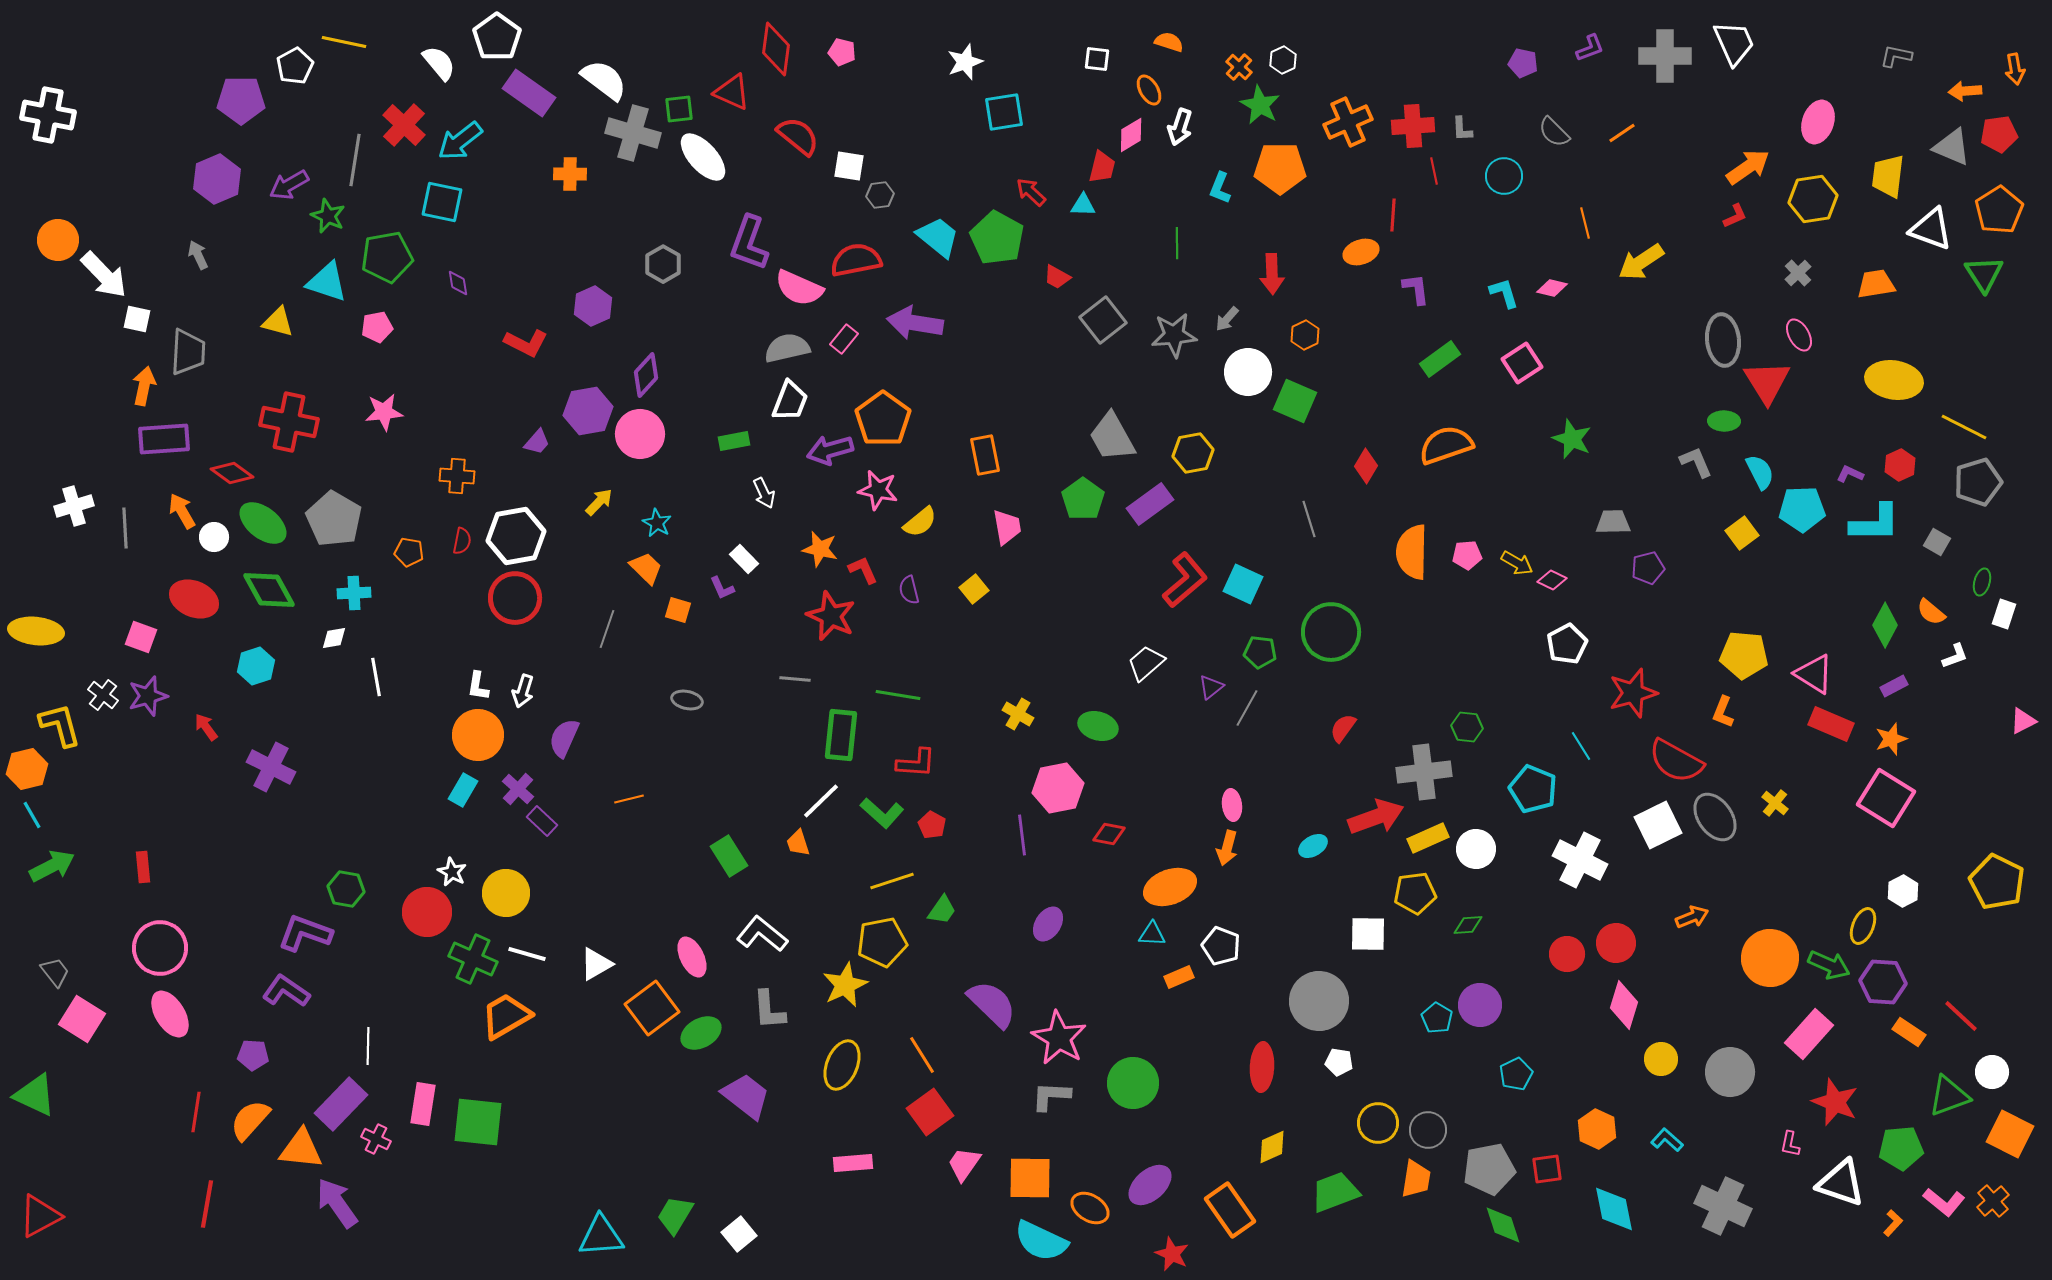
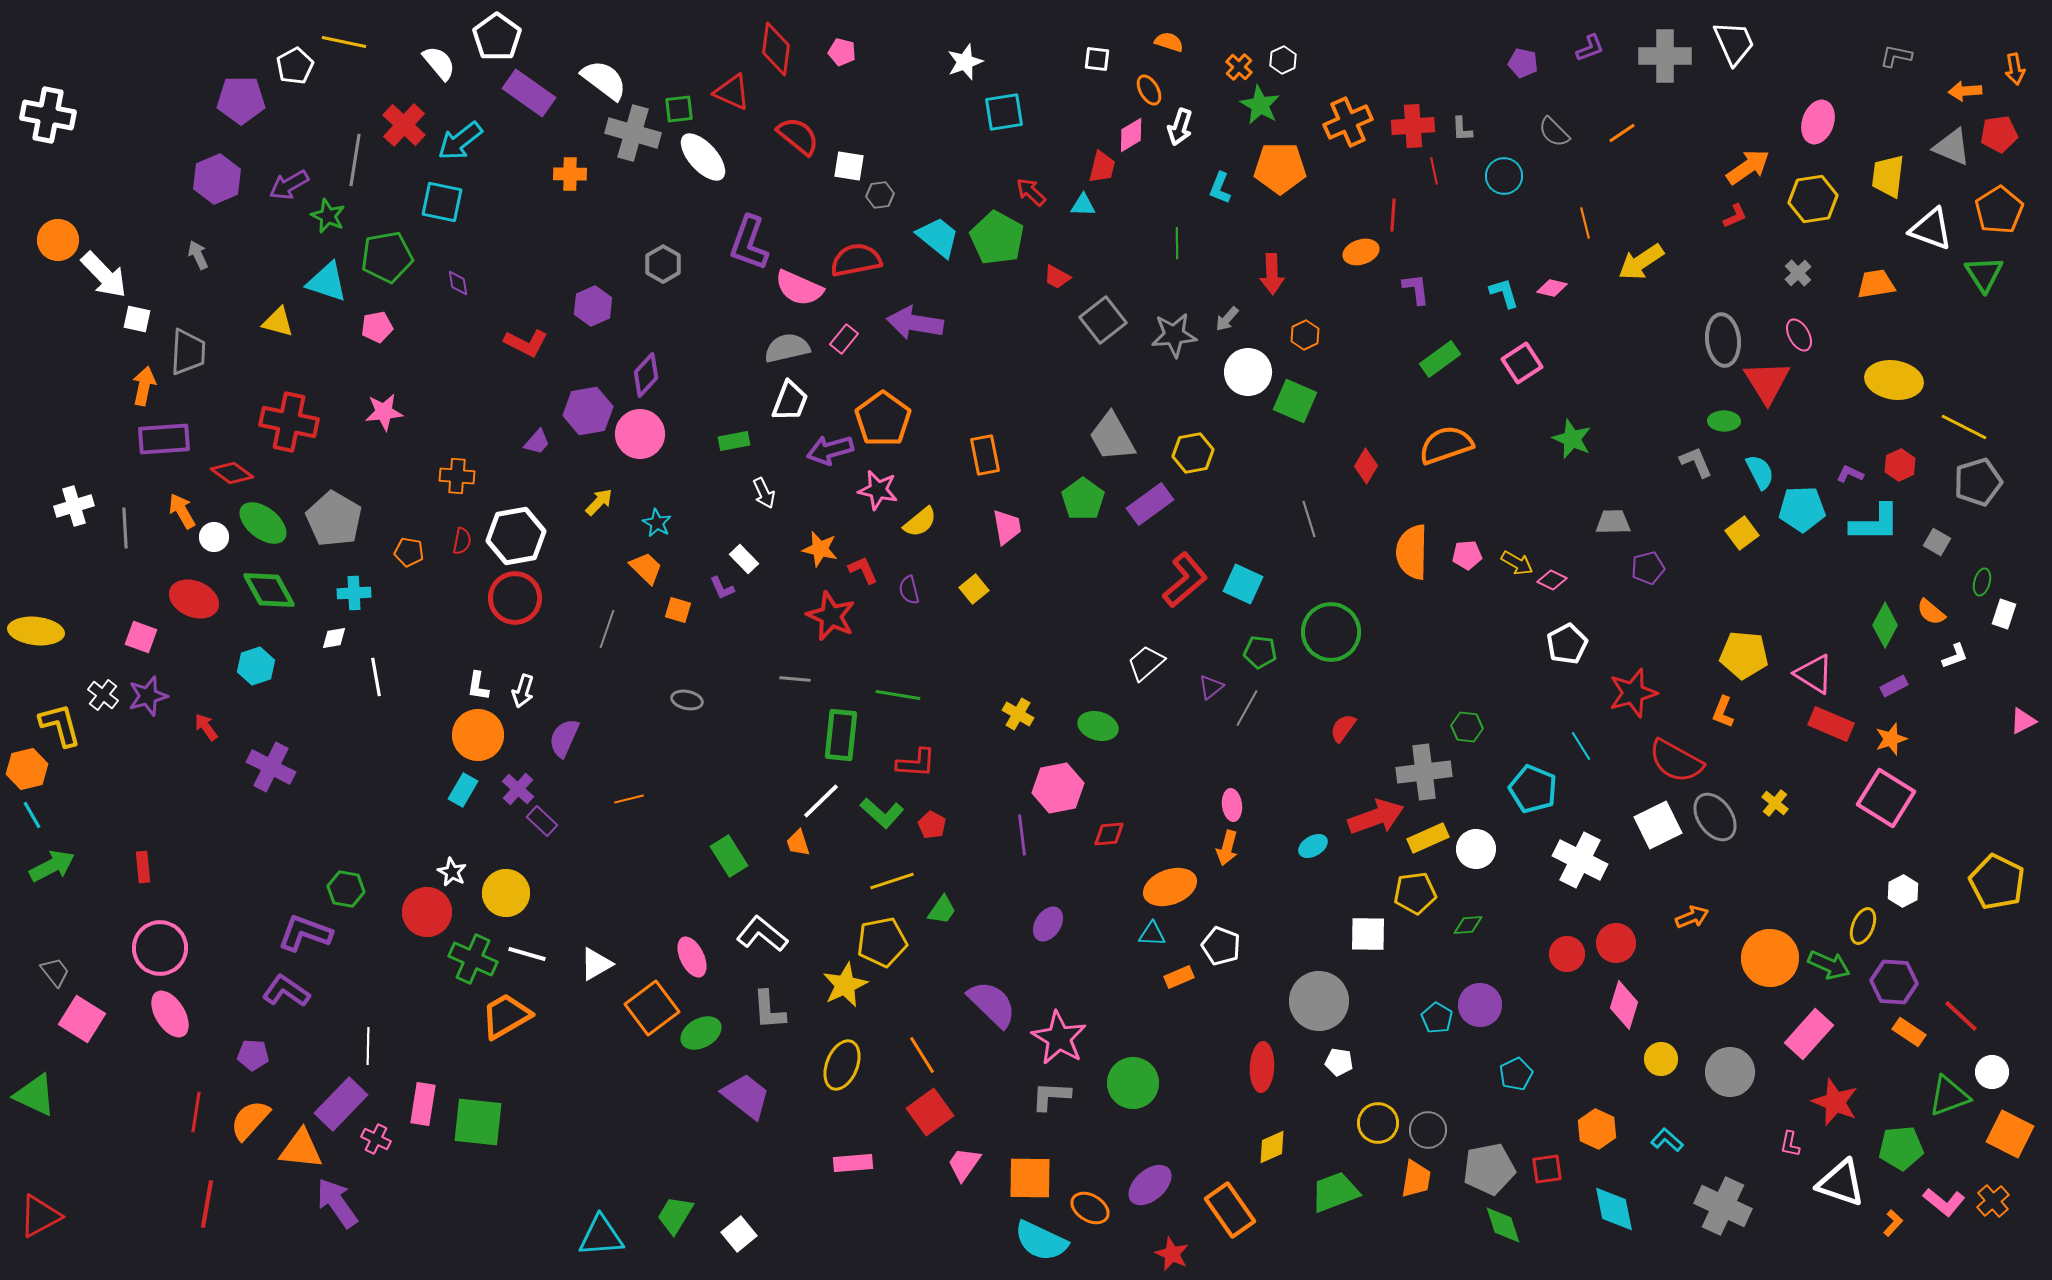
red diamond at (1109, 834): rotated 16 degrees counterclockwise
purple hexagon at (1883, 982): moved 11 px right
